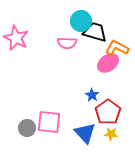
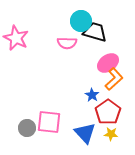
orange L-shape: moved 3 px left, 31 px down; rotated 110 degrees clockwise
